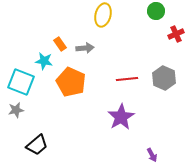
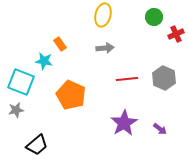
green circle: moved 2 px left, 6 px down
gray arrow: moved 20 px right
orange pentagon: moved 13 px down
purple star: moved 3 px right, 6 px down
purple arrow: moved 8 px right, 26 px up; rotated 24 degrees counterclockwise
